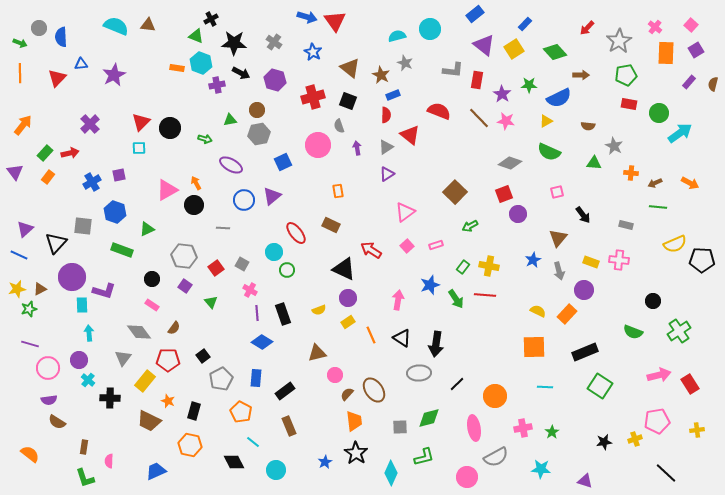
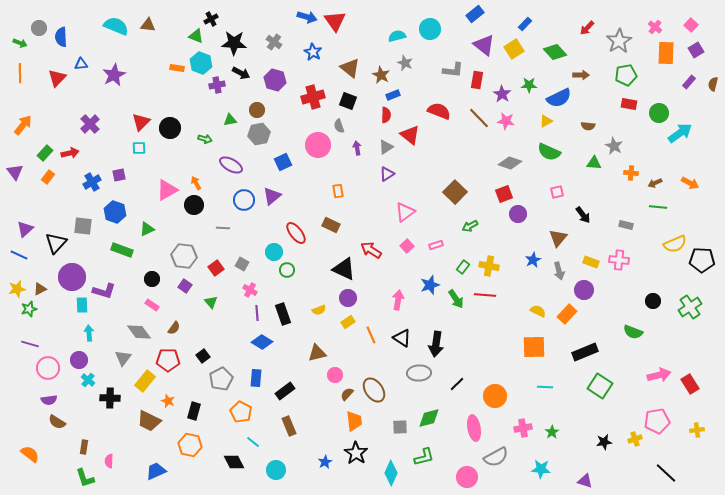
green cross at (679, 331): moved 11 px right, 24 px up
